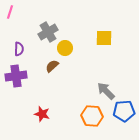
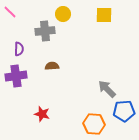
pink line: rotated 64 degrees counterclockwise
gray cross: moved 3 px left, 1 px up; rotated 24 degrees clockwise
yellow square: moved 23 px up
yellow circle: moved 2 px left, 34 px up
brown semicircle: rotated 40 degrees clockwise
gray arrow: moved 1 px right, 2 px up
orange hexagon: moved 2 px right, 8 px down
